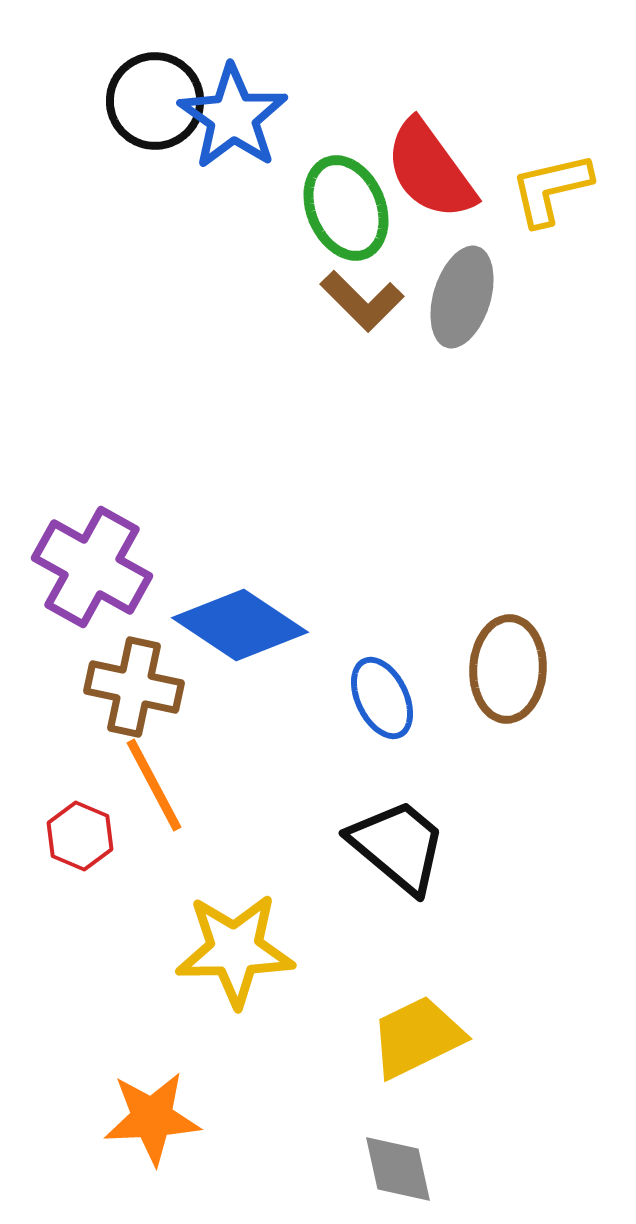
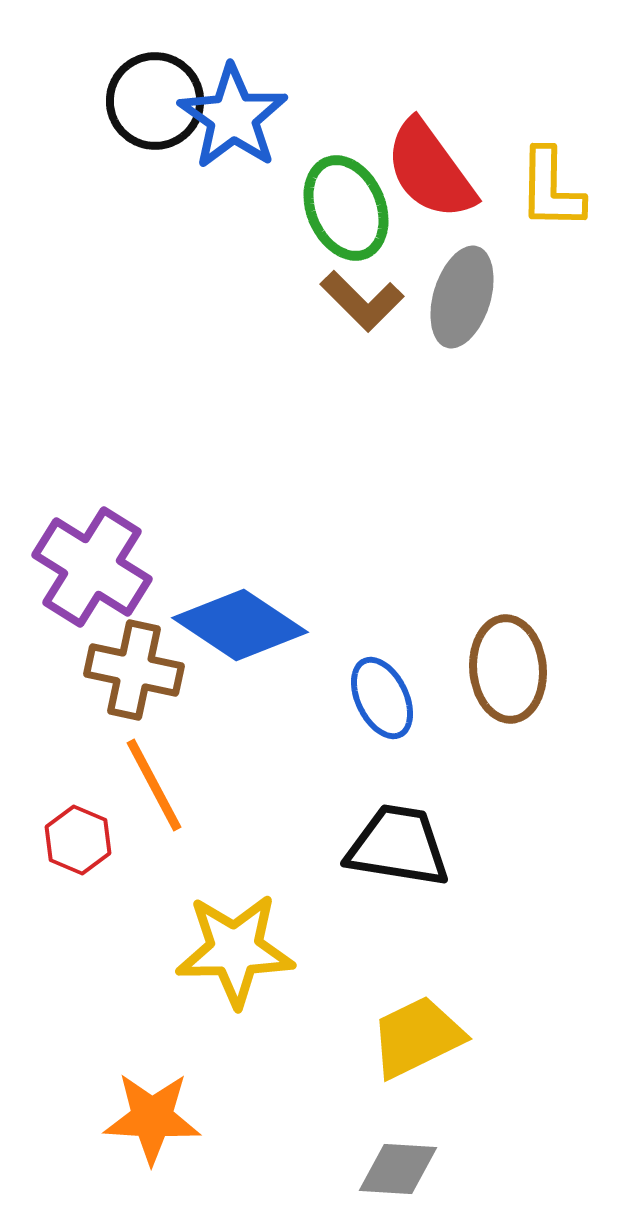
yellow L-shape: rotated 76 degrees counterclockwise
purple cross: rotated 3 degrees clockwise
brown ellipse: rotated 8 degrees counterclockwise
brown cross: moved 17 px up
red hexagon: moved 2 px left, 4 px down
black trapezoid: rotated 31 degrees counterclockwise
orange star: rotated 6 degrees clockwise
gray diamond: rotated 74 degrees counterclockwise
